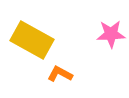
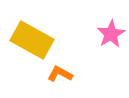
pink star: rotated 28 degrees counterclockwise
